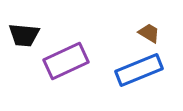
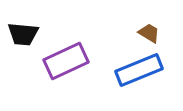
black trapezoid: moved 1 px left, 1 px up
